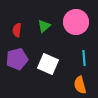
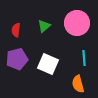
pink circle: moved 1 px right, 1 px down
red semicircle: moved 1 px left
orange semicircle: moved 2 px left, 1 px up
